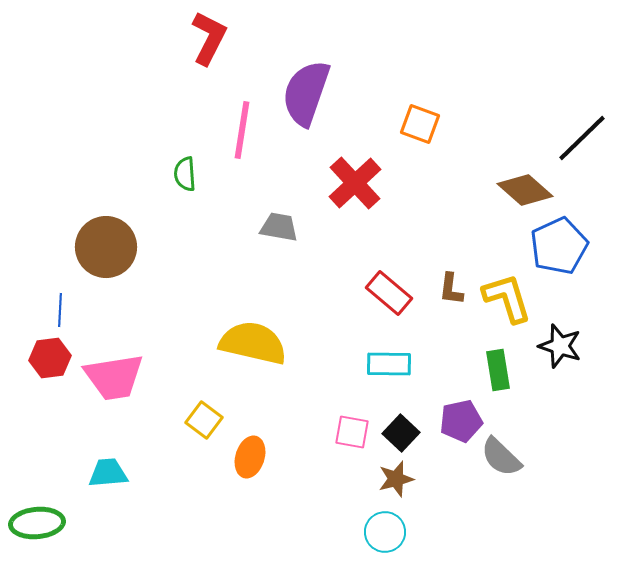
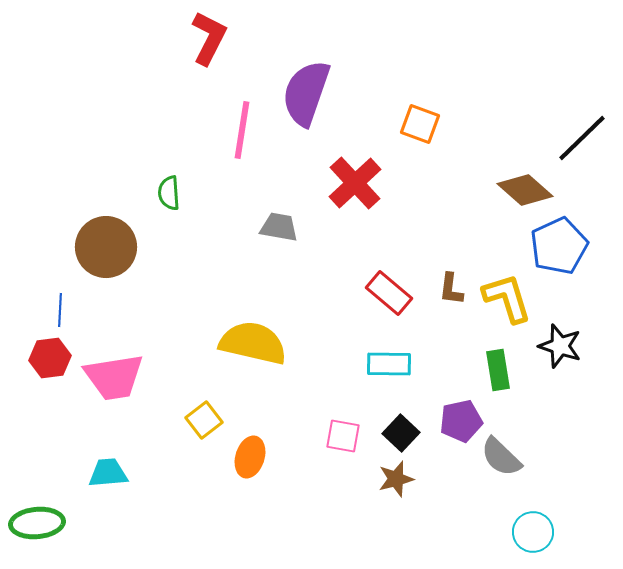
green semicircle: moved 16 px left, 19 px down
yellow square: rotated 15 degrees clockwise
pink square: moved 9 px left, 4 px down
cyan circle: moved 148 px right
